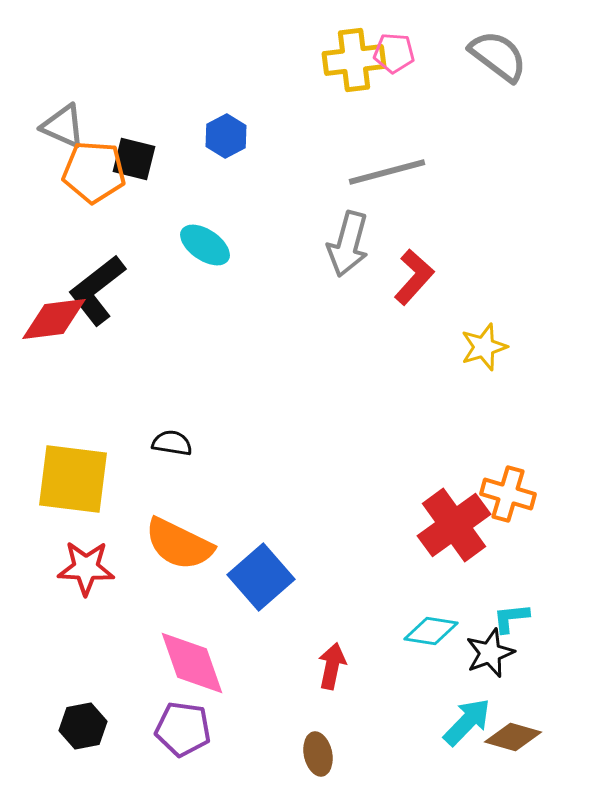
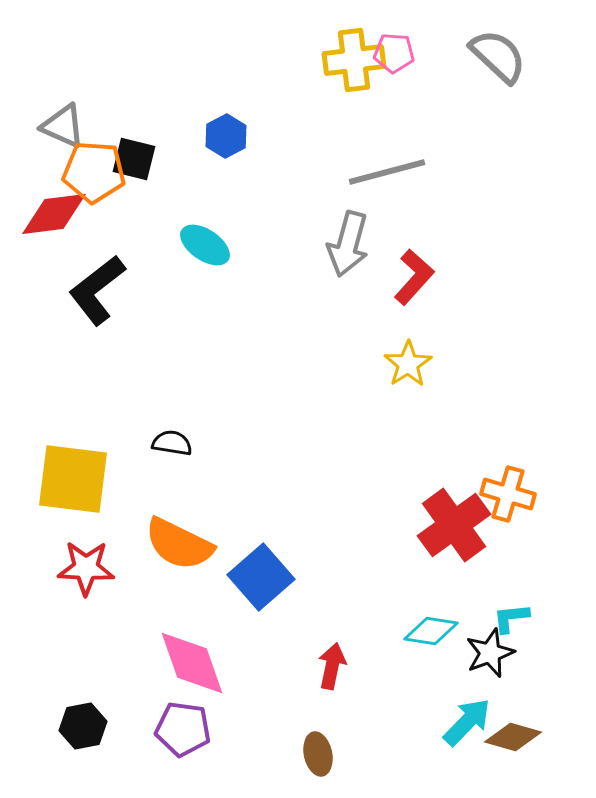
gray semicircle: rotated 6 degrees clockwise
red diamond: moved 105 px up
yellow star: moved 76 px left, 17 px down; rotated 15 degrees counterclockwise
